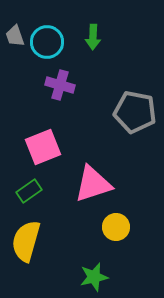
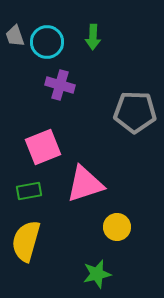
gray pentagon: rotated 9 degrees counterclockwise
pink triangle: moved 8 px left
green rectangle: rotated 25 degrees clockwise
yellow circle: moved 1 px right
green star: moved 3 px right, 3 px up
